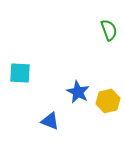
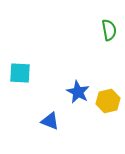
green semicircle: rotated 10 degrees clockwise
